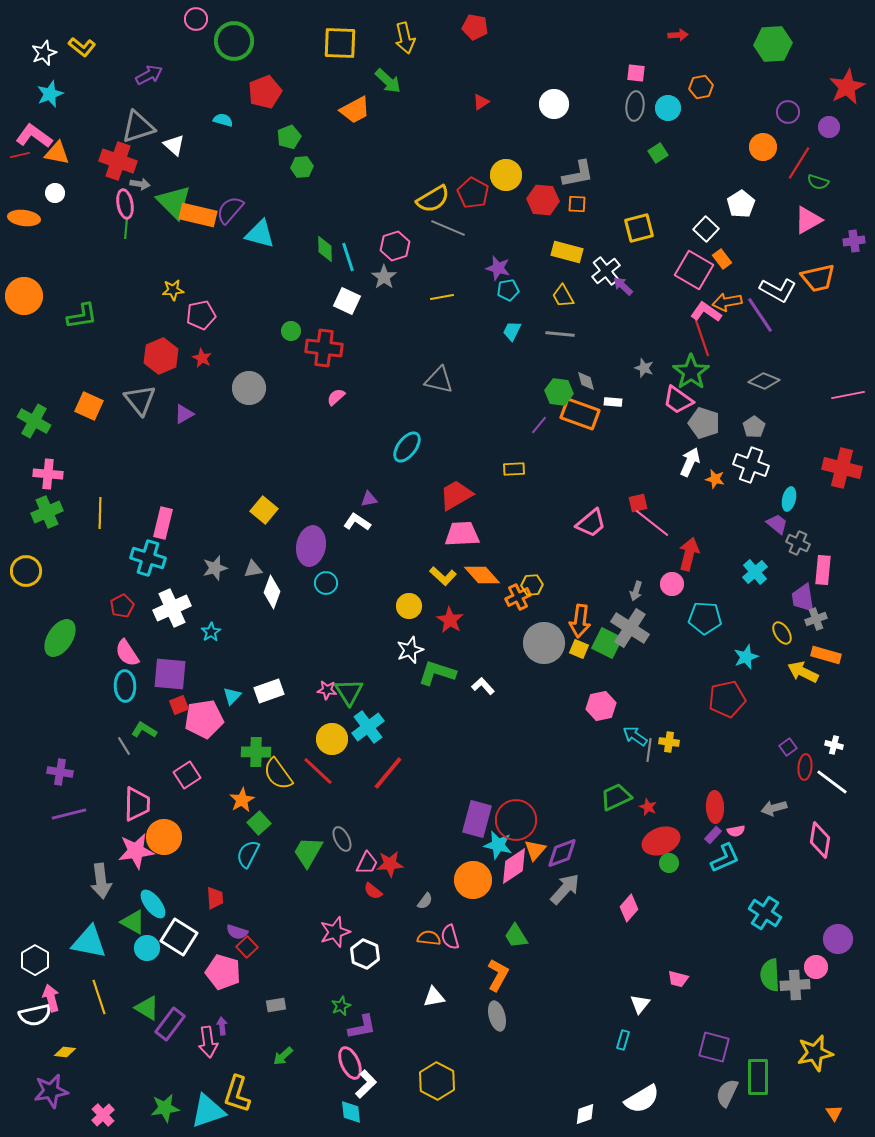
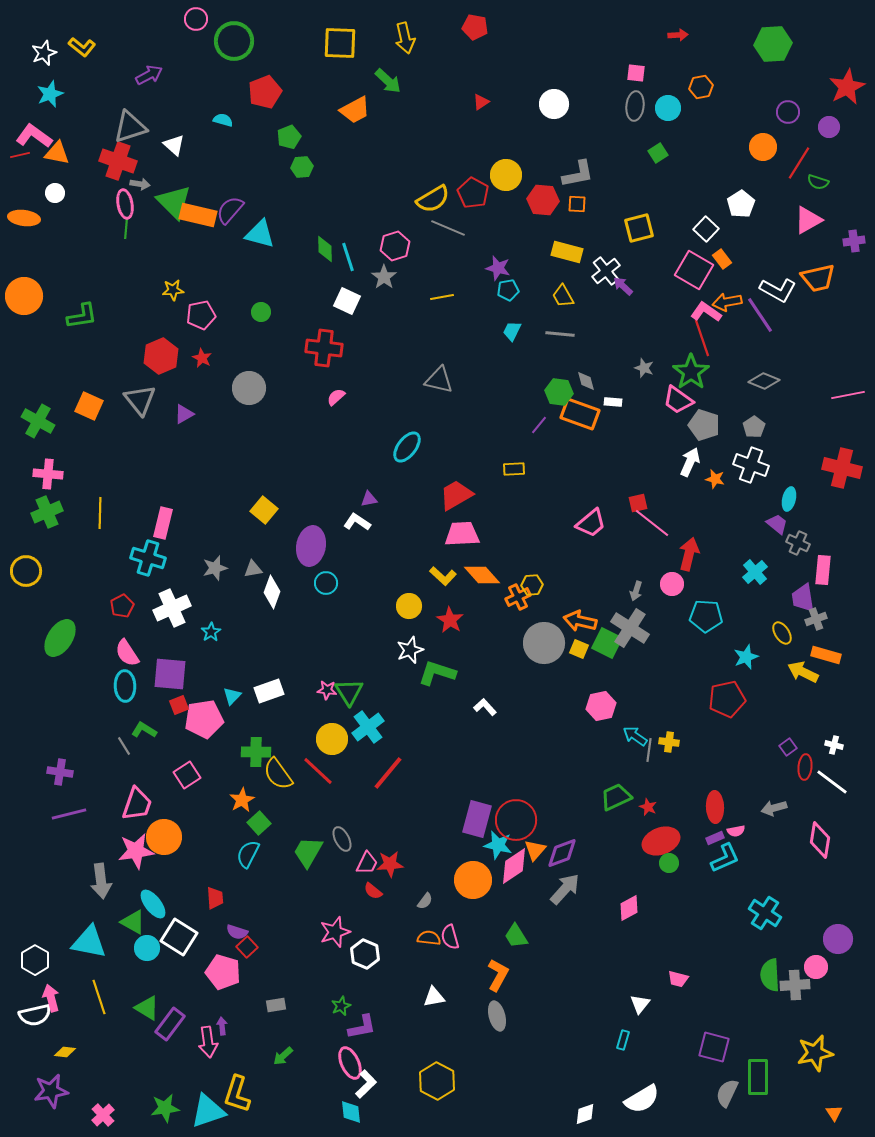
gray triangle at (138, 127): moved 8 px left
green circle at (291, 331): moved 30 px left, 19 px up
green cross at (34, 421): moved 4 px right
gray pentagon at (704, 423): moved 2 px down
cyan pentagon at (705, 618): moved 1 px right, 2 px up
orange arrow at (580, 621): rotated 96 degrees clockwise
white L-shape at (483, 686): moved 2 px right, 21 px down
pink trapezoid at (137, 804): rotated 18 degrees clockwise
purple rectangle at (713, 835): moved 2 px right, 3 px down; rotated 24 degrees clockwise
pink diamond at (629, 908): rotated 20 degrees clockwise
